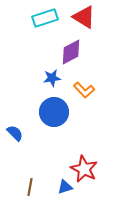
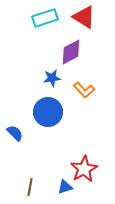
blue circle: moved 6 px left
red star: rotated 16 degrees clockwise
